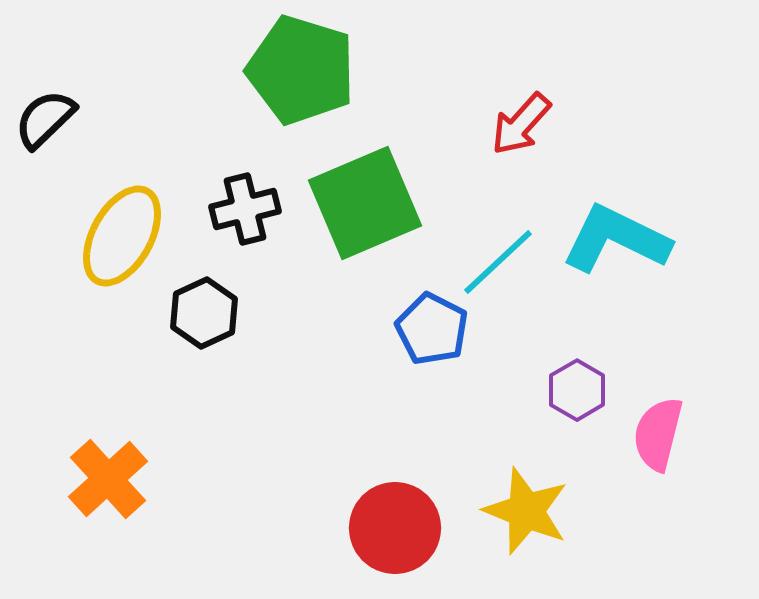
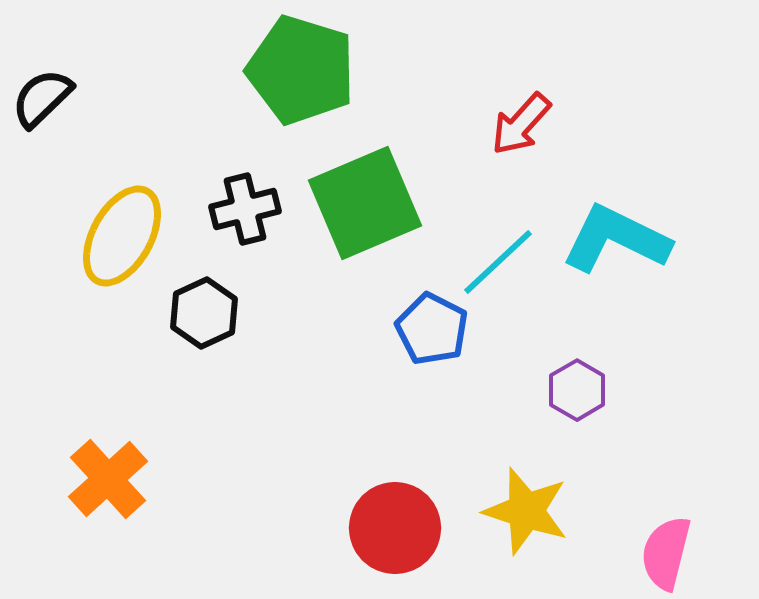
black semicircle: moved 3 px left, 21 px up
pink semicircle: moved 8 px right, 119 px down
yellow star: rotated 4 degrees counterclockwise
